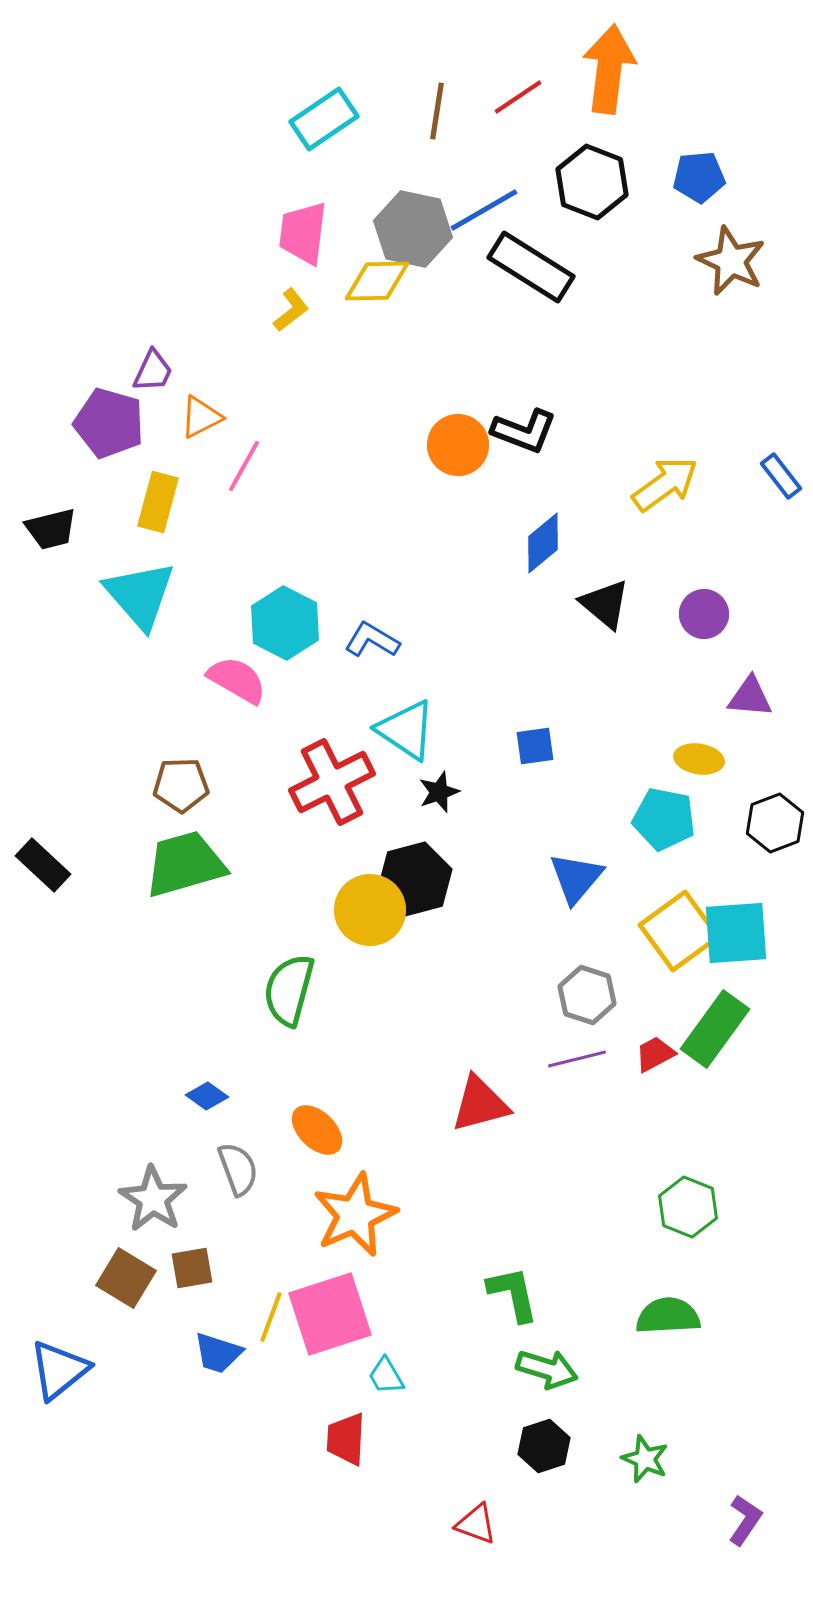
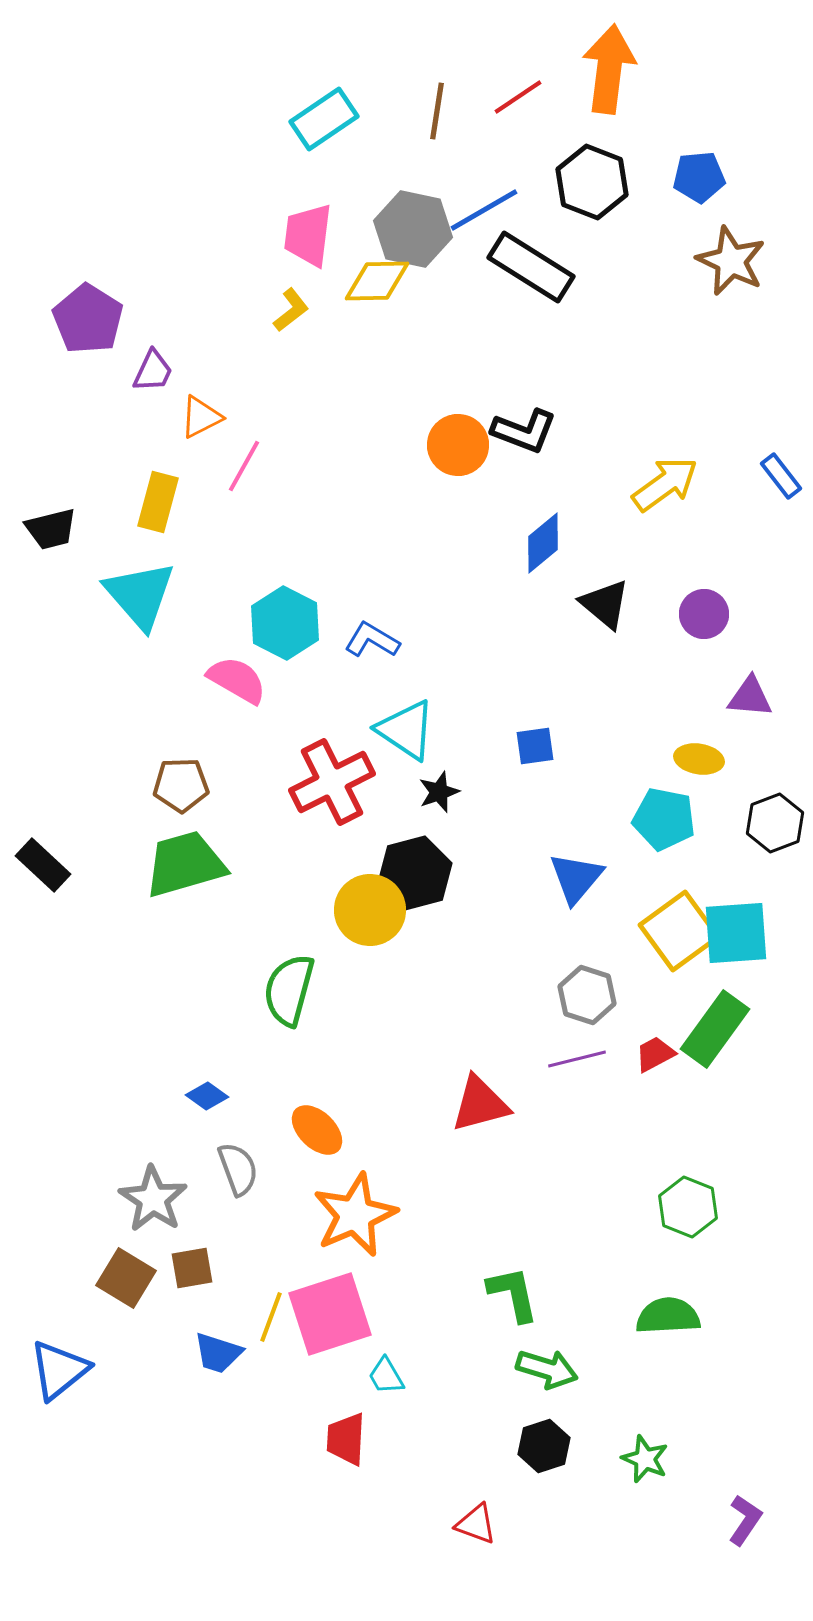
pink trapezoid at (303, 233): moved 5 px right, 2 px down
purple pentagon at (109, 423): moved 21 px left, 104 px up; rotated 16 degrees clockwise
black hexagon at (415, 879): moved 6 px up
